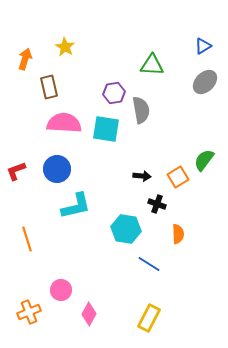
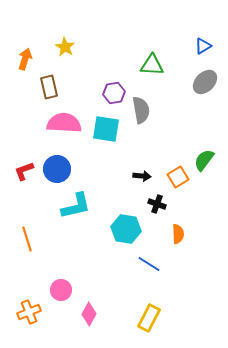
red L-shape: moved 8 px right
